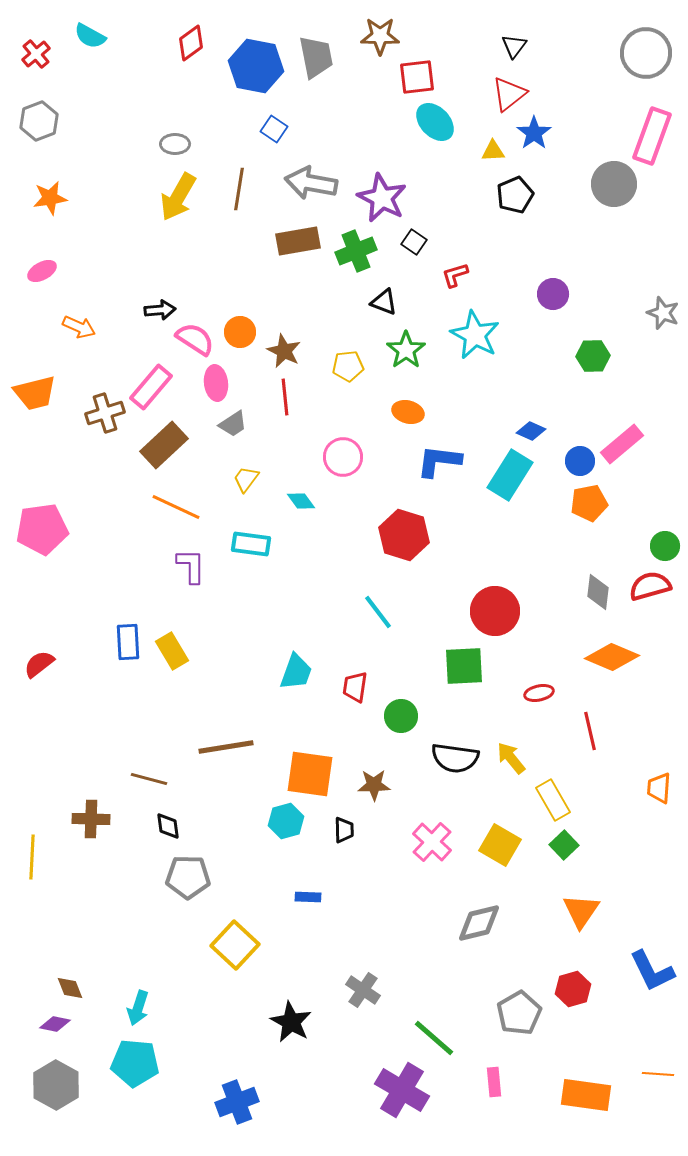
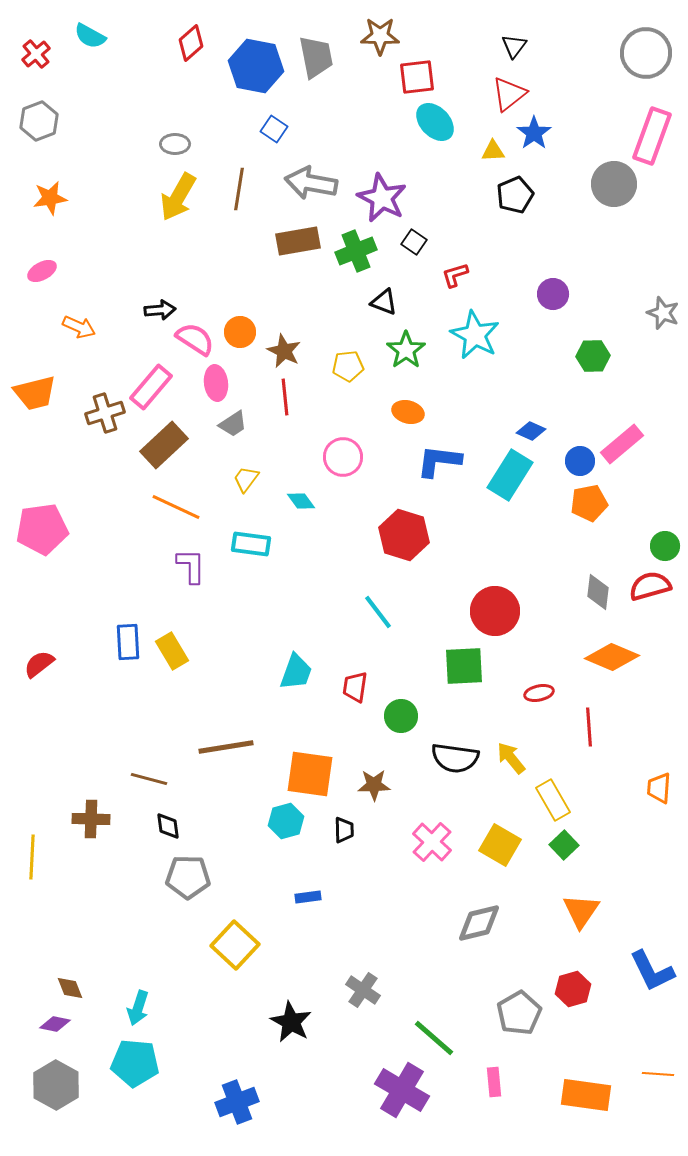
red diamond at (191, 43): rotated 6 degrees counterclockwise
red line at (590, 731): moved 1 px left, 4 px up; rotated 9 degrees clockwise
blue rectangle at (308, 897): rotated 10 degrees counterclockwise
